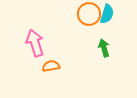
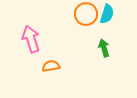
orange circle: moved 3 px left
pink arrow: moved 4 px left, 4 px up
